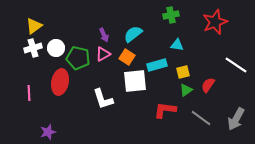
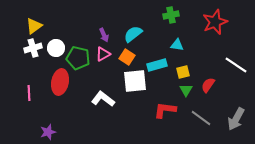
green triangle: rotated 24 degrees counterclockwise
white L-shape: rotated 145 degrees clockwise
